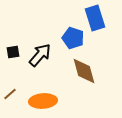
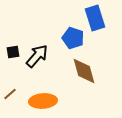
black arrow: moved 3 px left, 1 px down
